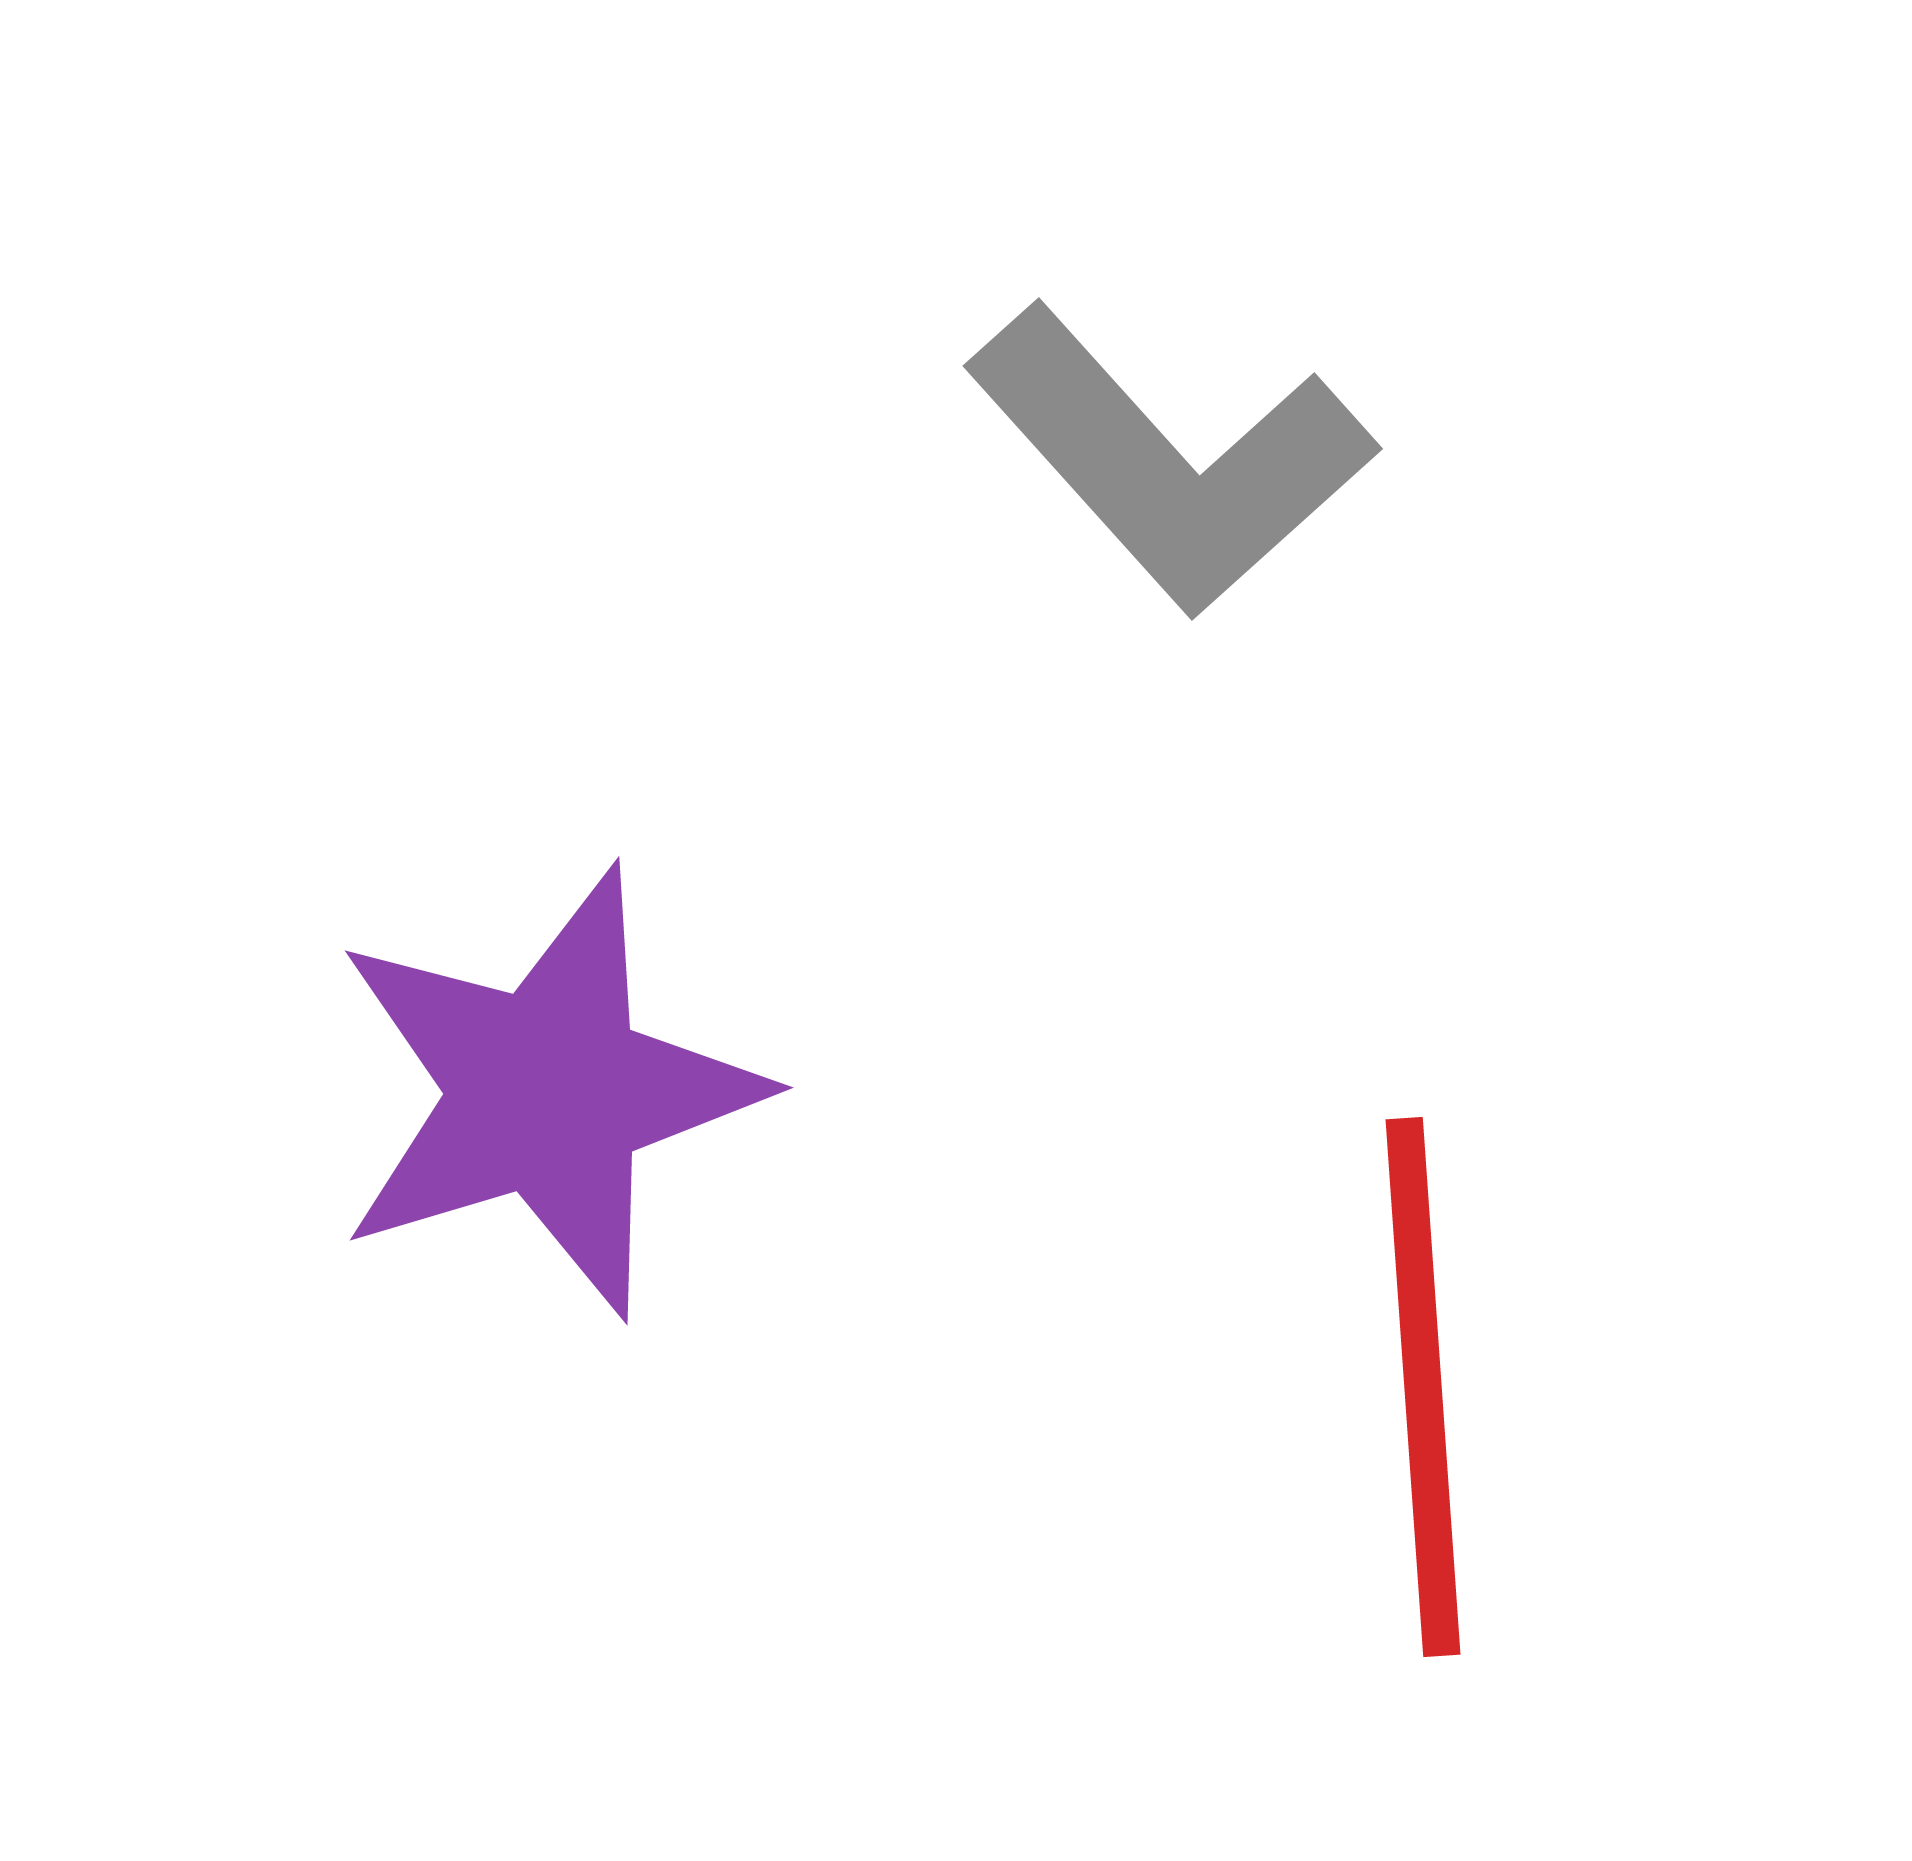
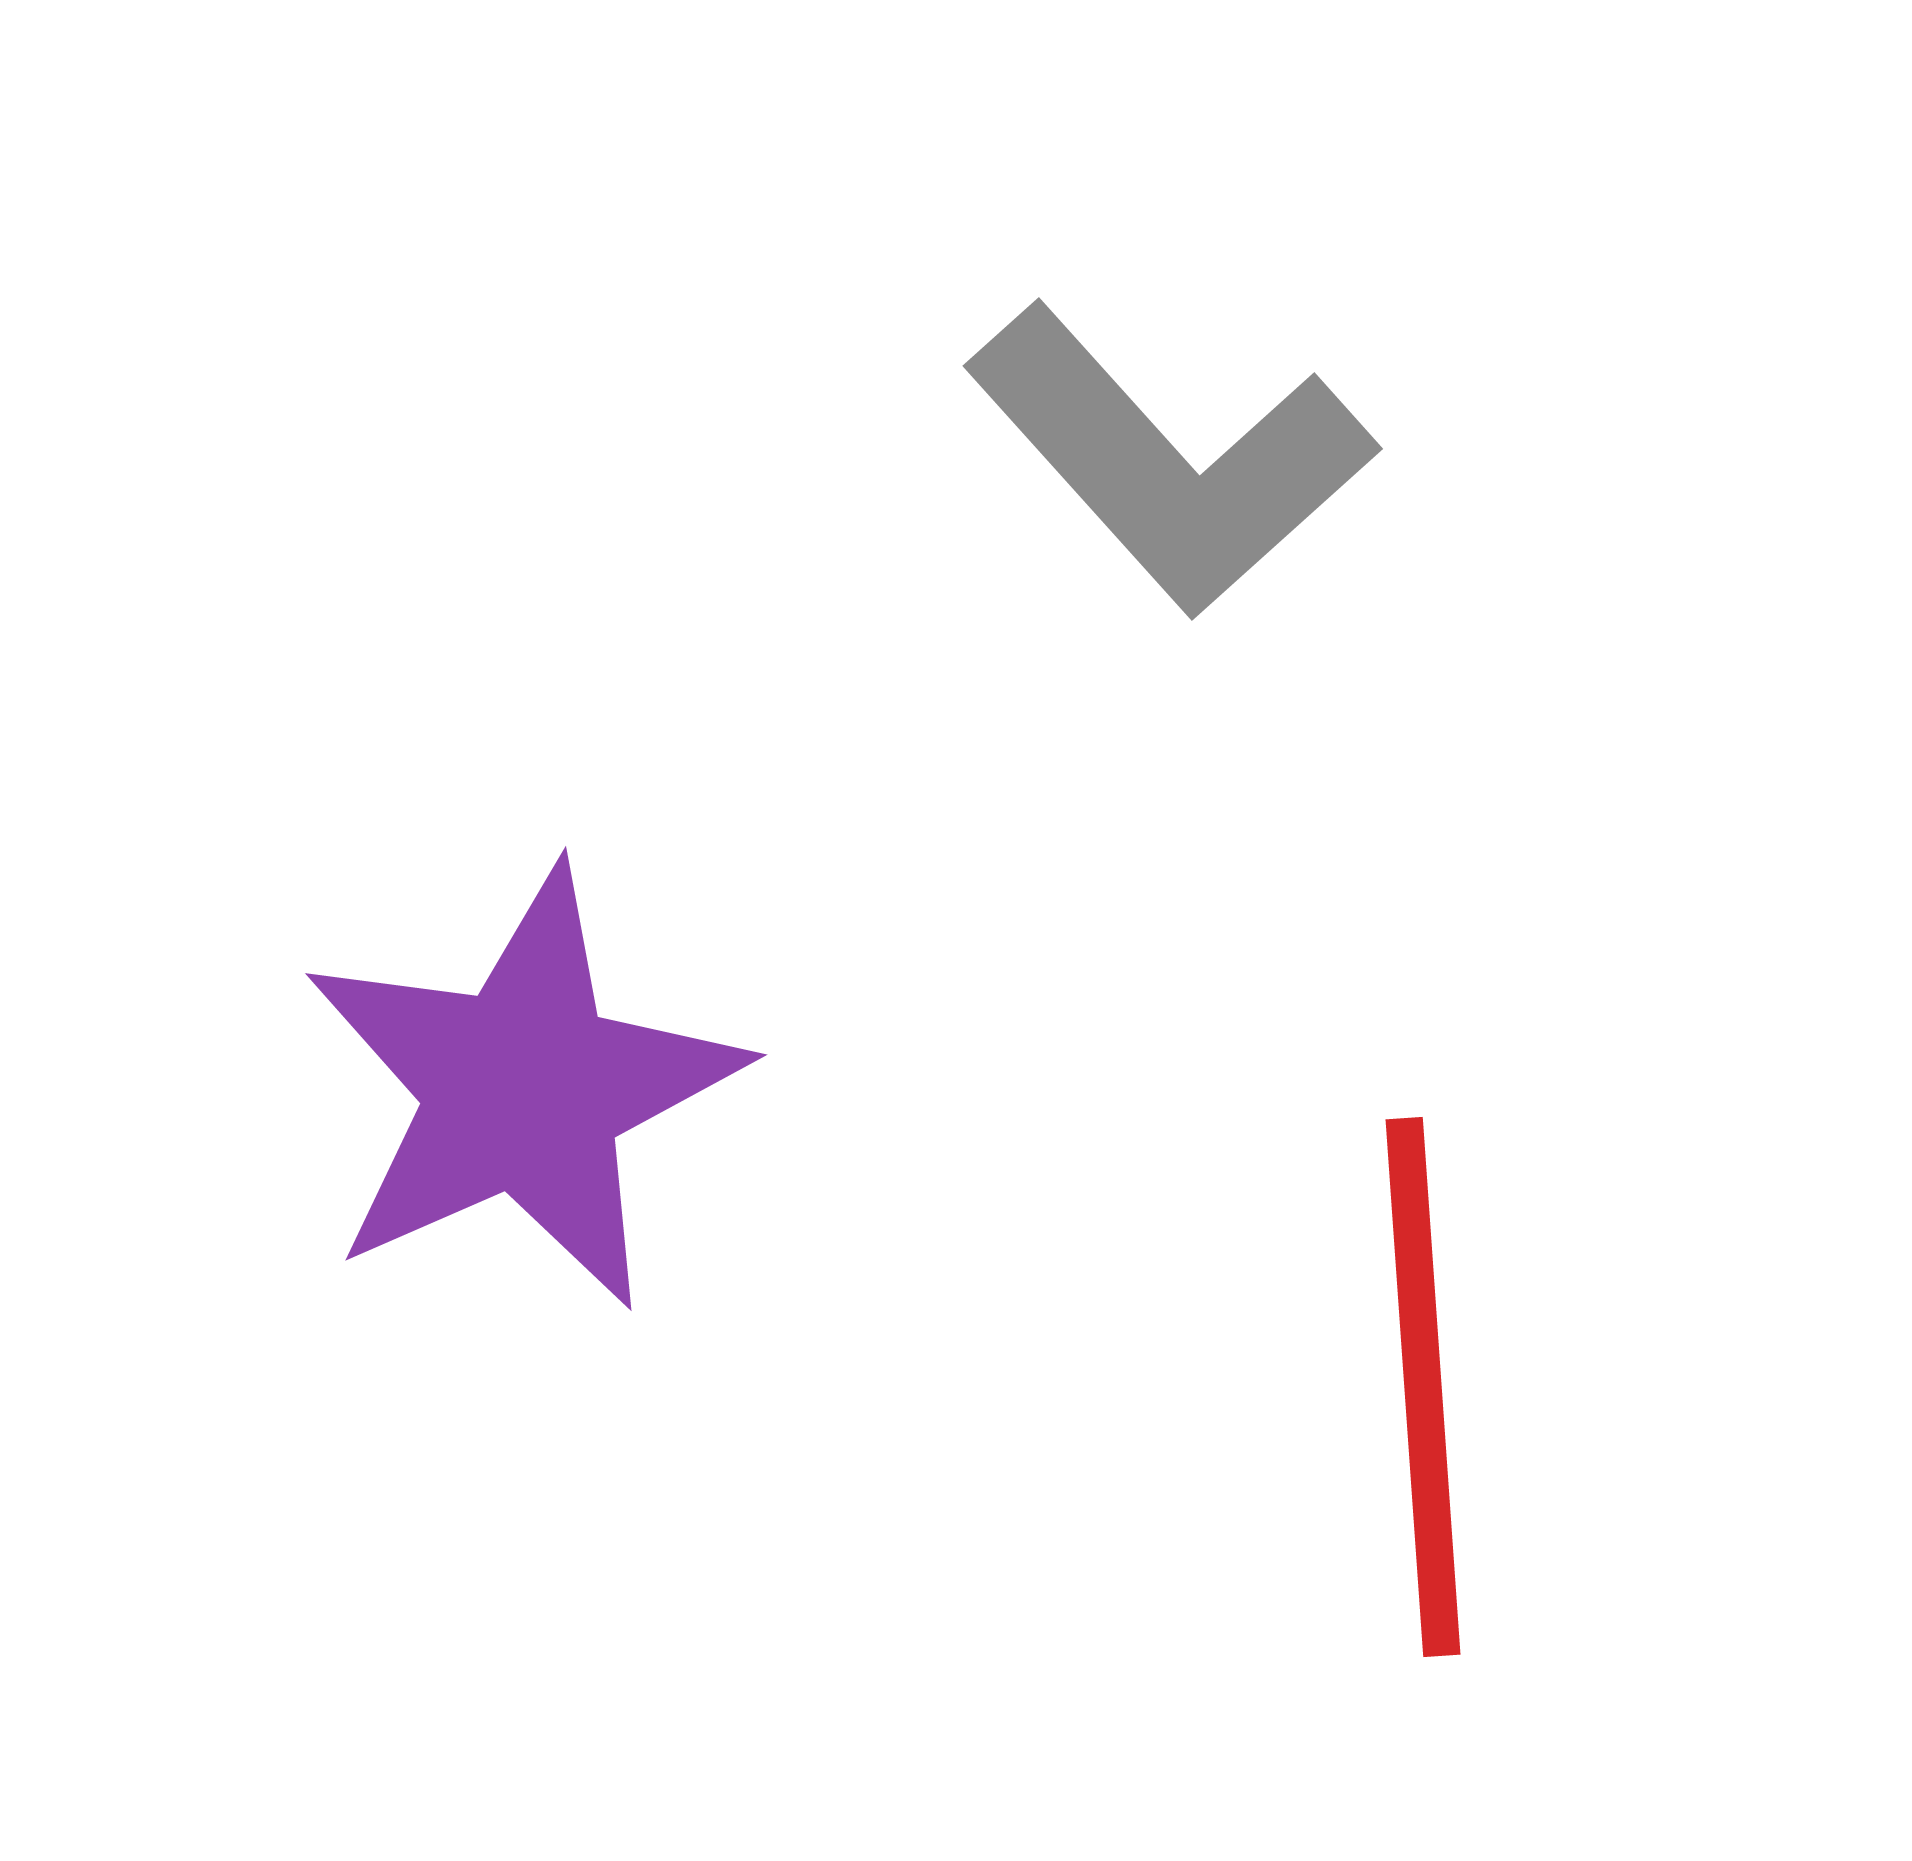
purple star: moved 24 px left, 3 px up; rotated 7 degrees counterclockwise
